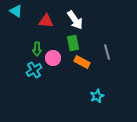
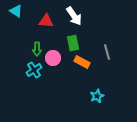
white arrow: moved 1 px left, 4 px up
